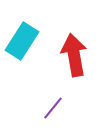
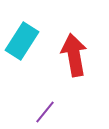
purple line: moved 8 px left, 4 px down
